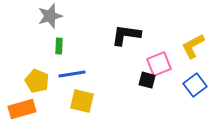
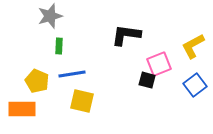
orange rectangle: rotated 16 degrees clockwise
